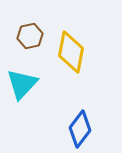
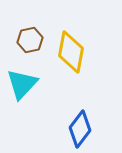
brown hexagon: moved 4 px down
